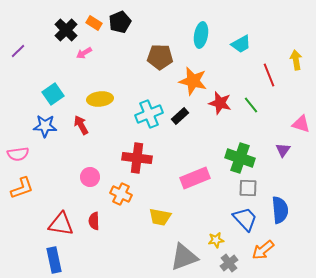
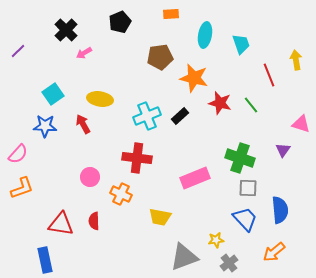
orange rectangle: moved 77 px right, 9 px up; rotated 35 degrees counterclockwise
cyan ellipse: moved 4 px right
cyan trapezoid: rotated 80 degrees counterclockwise
brown pentagon: rotated 10 degrees counterclockwise
orange star: moved 1 px right, 3 px up
yellow ellipse: rotated 15 degrees clockwise
cyan cross: moved 2 px left, 2 px down
red arrow: moved 2 px right, 1 px up
pink semicircle: rotated 40 degrees counterclockwise
orange arrow: moved 11 px right, 2 px down
blue rectangle: moved 9 px left
